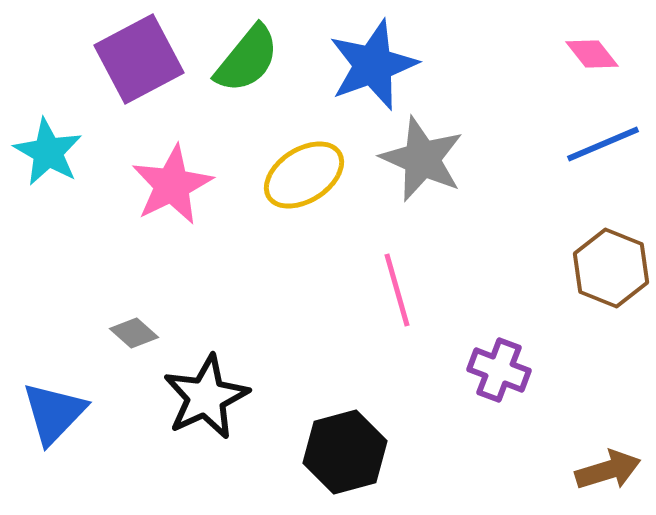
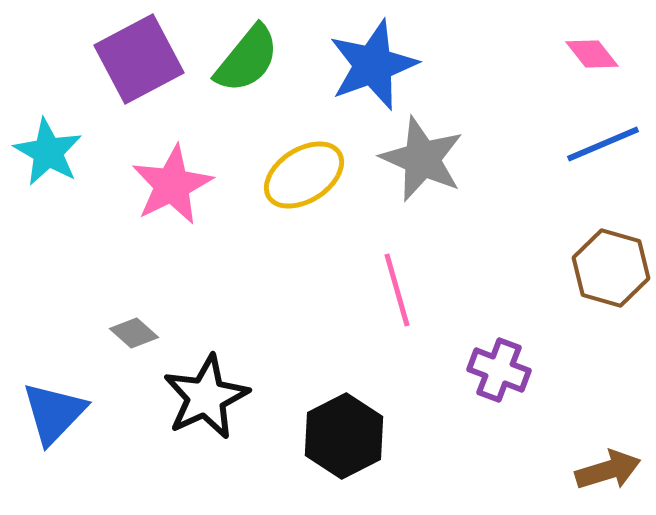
brown hexagon: rotated 6 degrees counterclockwise
black hexagon: moved 1 px left, 16 px up; rotated 12 degrees counterclockwise
